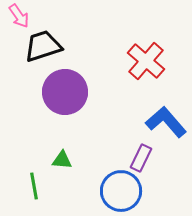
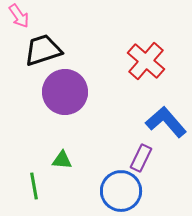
black trapezoid: moved 4 px down
